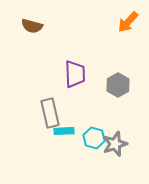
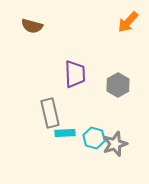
cyan rectangle: moved 1 px right, 2 px down
